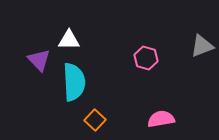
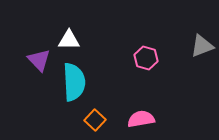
pink semicircle: moved 20 px left
